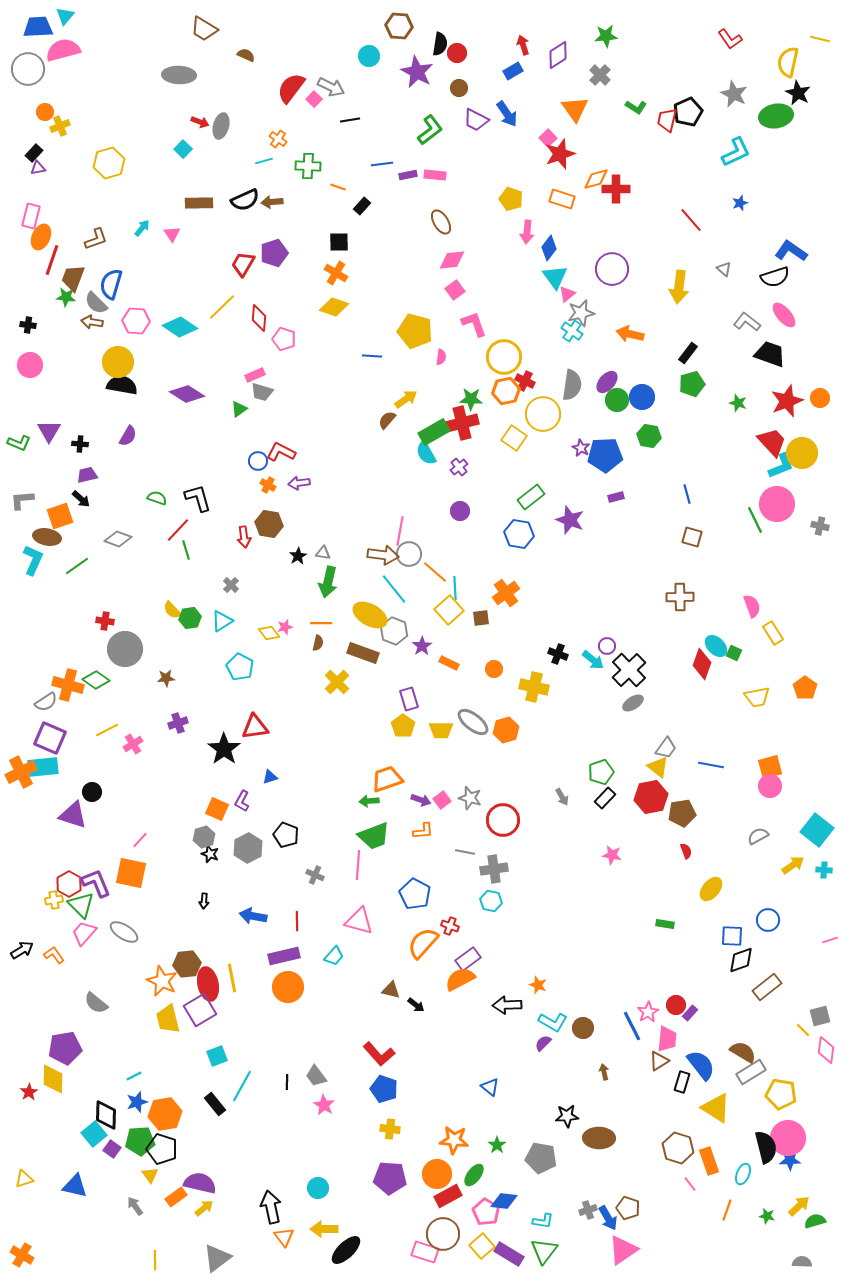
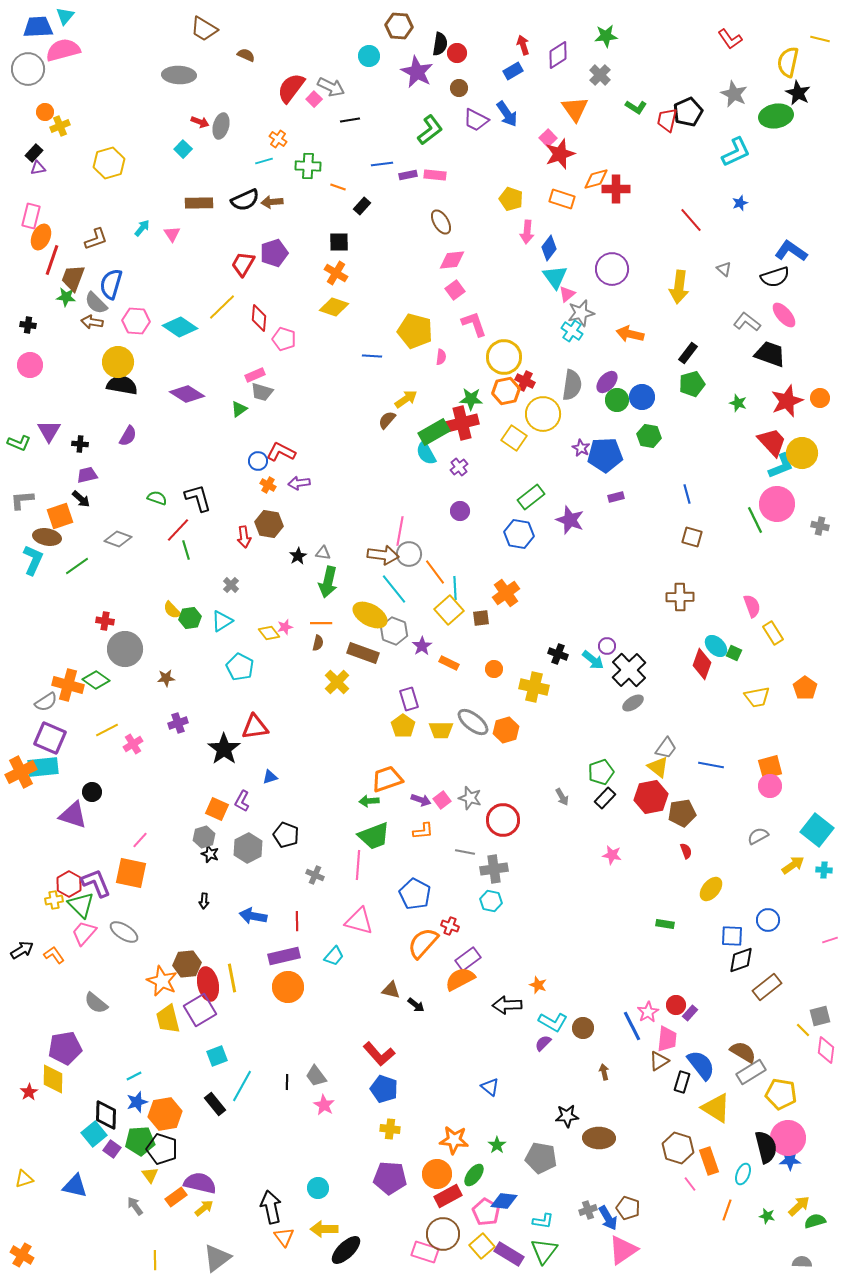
orange line at (435, 572): rotated 12 degrees clockwise
